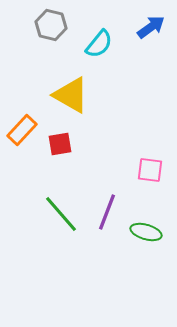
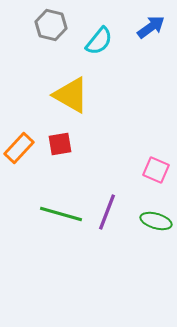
cyan semicircle: moved 3 px up
orange rectangle: moved 3 px left, 18 px down
pink square: moved 6 px right; rotated 16 degrees clockwise
green line: rotated 33 degrees counterclockwise
green ellipse: moved 10 px right, 11 px up
